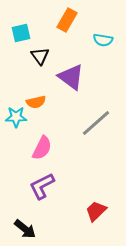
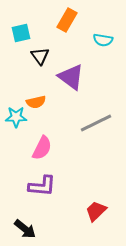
gray line: rotated 16 degrees clockwise
purple L-shape: rotated 148 degrees counterclockwise
